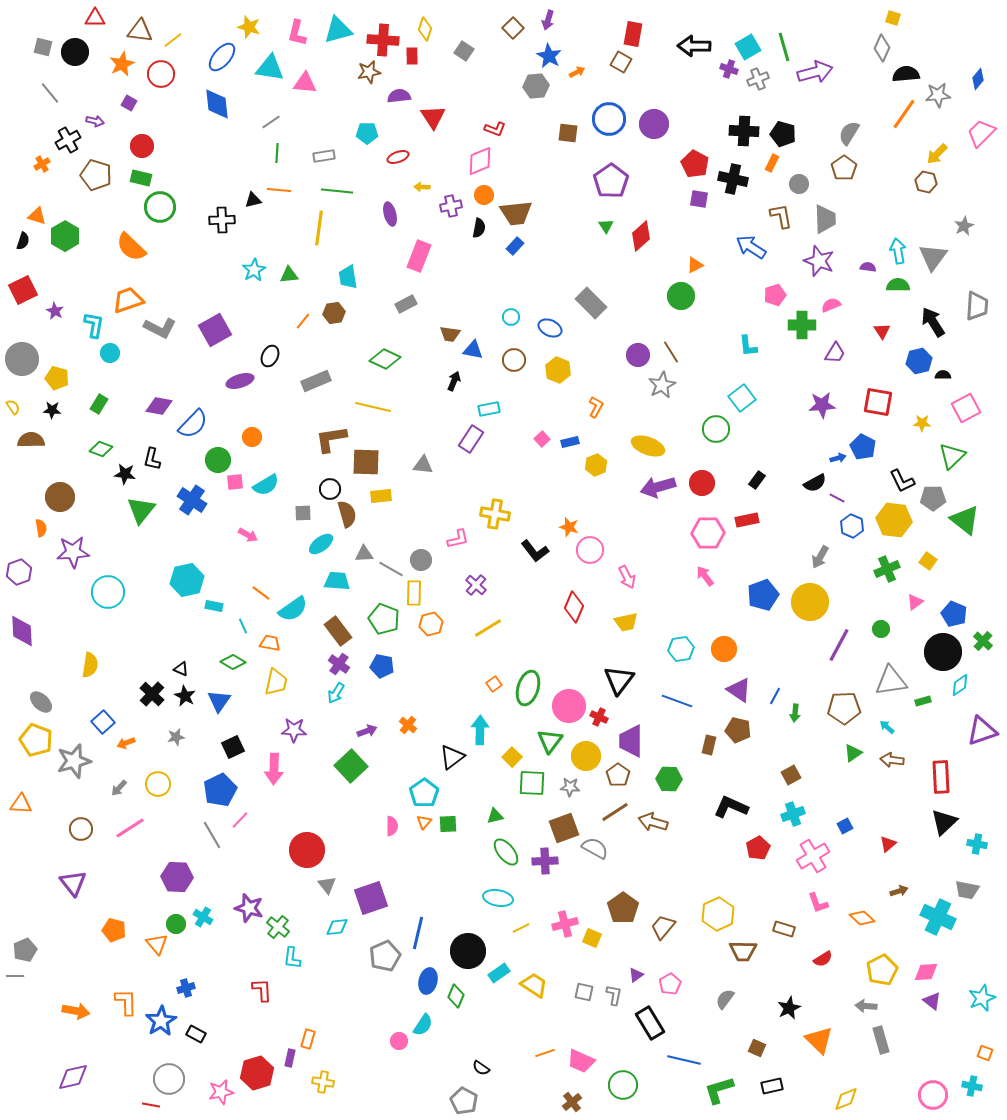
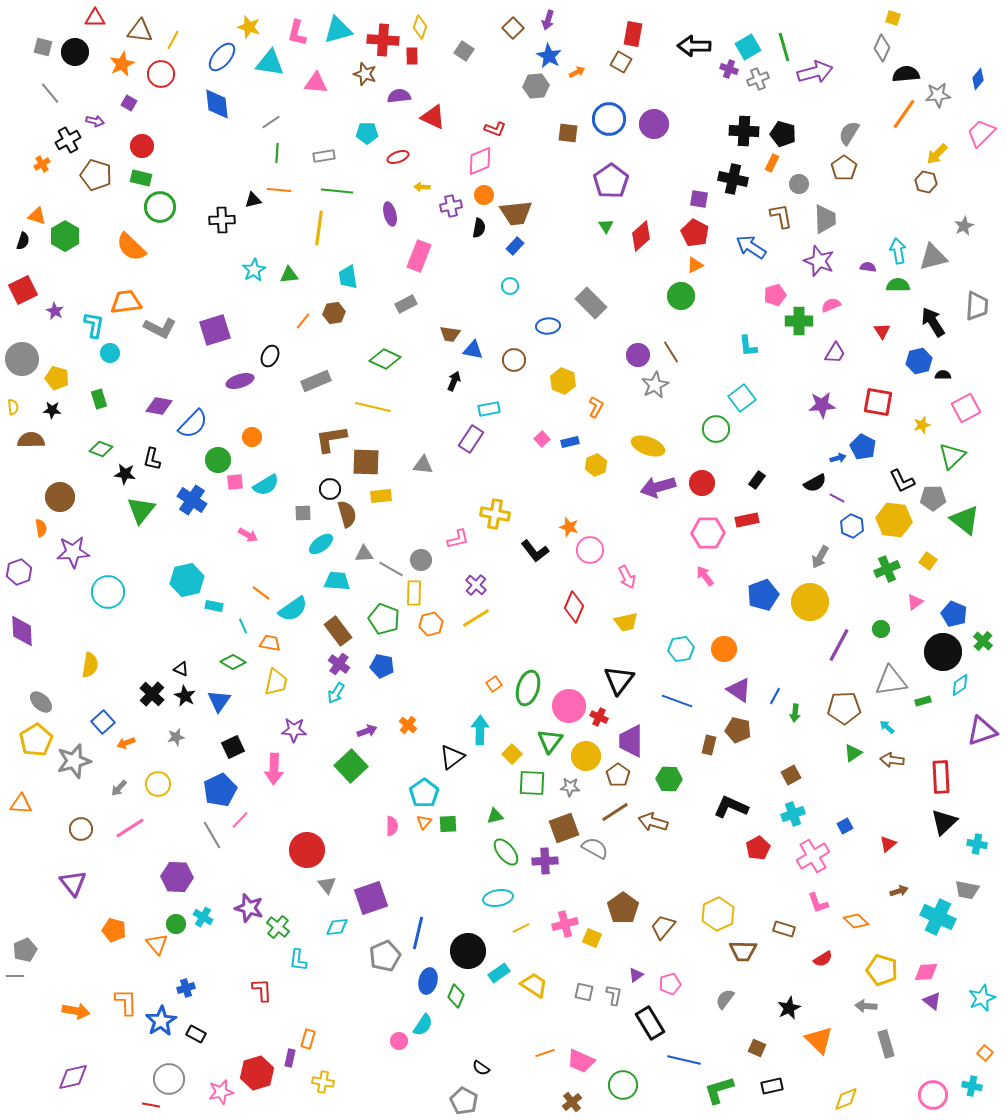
yellow diamond at (425, 29): moved 5 px left, 2 px up
yellow line at (173, 40): rotated 24 degrees counterclockwise
cyan triangle at (270, 68): moved 5 px up
brown star at (369, 72): moved 4 px left, 2 px down; rotated 30 degrees clockwise
pink triangle at (305, 83): moved 11 px right
red triangle at (433, 117): rotated 32 degrees counterclockwise
red pentagon at (695, 164): moved 69 px down
gray triangle at (933, 257): rotated 40 degrees clockwise
orange trapezoid at (128, 300): moved 2 px left, 2 px down; rotated 12 degrees clockwise
cyan circle at (511, 317): moved 1 px left, 31 px up
green cross at (802, 325): moved 3 px left, 4 px up
blue ellipse at (550, 328): moved 2 px left, 2 px up; rotated 30 degrees counterclockwise
purple square at (215, 330): rotated 12 degrees clockwise
yellow hexagon at (558, 370): moved 5 px right, 11 px down
gray star at (662, 385): moved 7 px left
green rectangle at (99, 404): moved 5 px up; rotated 48 degrees counterclockwise
yellow semicircle at (13, 407): rotated 28 degrees clockwise
yellow star at (922, 423): moved 2 px down; rotated 18 degrees counterclockwise
yellow line at (488, 628): moved 12 px left, 10 px up
yellow pentagon at (36, 740): rotated 20 degrees clockwise
yellow square at (512, 757): moved 3 px up
cyan ellipse at (498, 898): rotated 20 degrees counterclockwise
orange diamond at (862, 918): moved 6 px left, 3 px down
cyan L-shape at (292, 958): moved 6 px right, 2 px down
yellow pentagon at (882, 970): rotated 28 degrees counterclockwise
pink pentagon at (670, 984): rotated 15 degrees clockwise
gray rectangle at (881, 1040): moved 5 px right, 4 px down
orange square at (985, 1053): rotated 21 degrees clockwise
